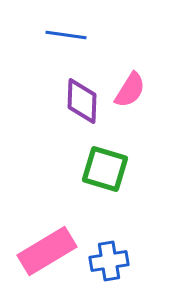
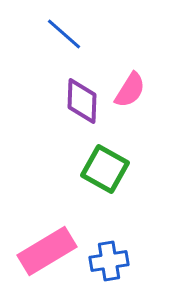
blue line: moved 2 px left, 1 px up; rotated 33 degrees clockwise
green square: rotated 12 degrees clockwise
